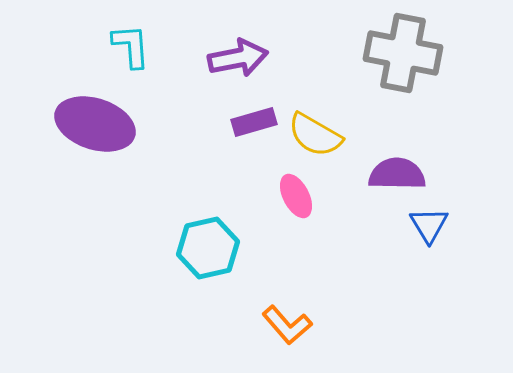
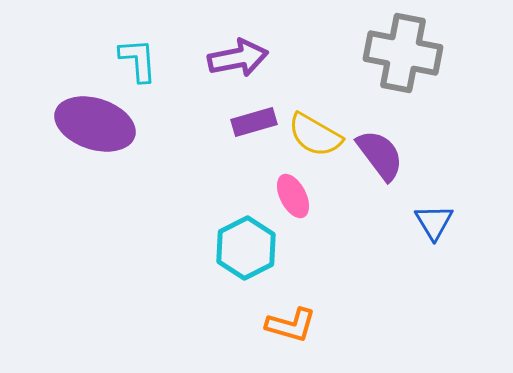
cyan L-shape: moved 7 px right, 14 px down
purple semicircle: moved 17 px left, 19 px up; rotated 52 degrees clockwise
pink ellipse: moved 3 px left
blue triangle: moved 5 px right, 3 px up
cyan hexagon: moved 38 px right; rotated 14 degrees counterclockwise
orange L-shape: moved 4 px right; rotated 33 degrees counterclockwise
